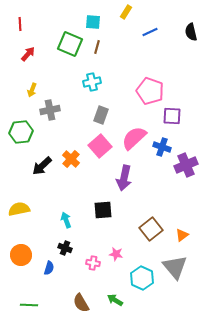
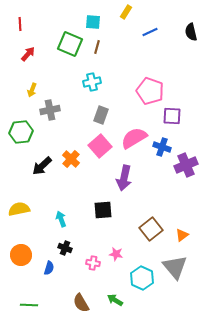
pink semicircle: rotated 12 degrees clockwise
cyan arrow: moved 5 px left, 1 px up
